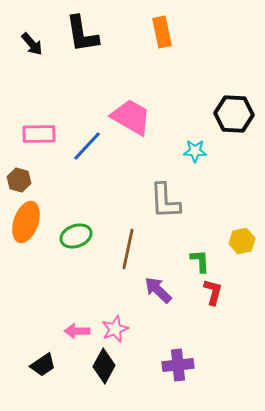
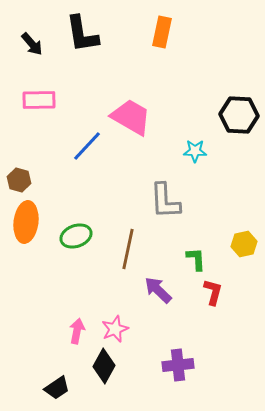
orange rectangle: rotated 24 degrees clockwise
black hexagon: moved 5 px right, 1 px down
pink rectangle: moved 34 px up
orange ellipse: rotated 12 degrees counterclockwise
yellow hexagon: moved 2 px right, 3 px down
green L-shape: moved 4 px left, 2 px up
pink arrow: rotated 100 degrees clockwise
black trapezoid: moved 14 px right, 23 px down
